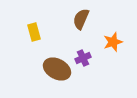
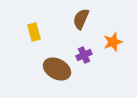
purple cross: moved 1 px right, 3 px up
